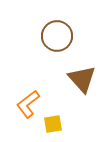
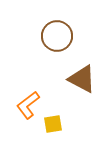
brown triangle: rotated 20 degrees counterclockwise
orange L-shape: moved 1 px down
